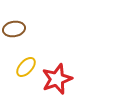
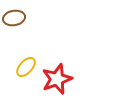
brown ellipse: moved 11 px up
